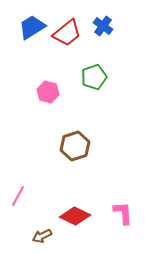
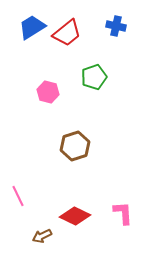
blue cross: moved 13 px right; rotated 24 degrees counterclockwise
pink line: rotated 55 degrees counterclockwise
